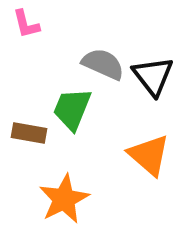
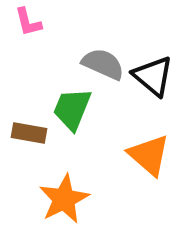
pink L-shape: moved 2 px right, 2 px up
black triangle: rotated 12 degrees counterclockwise
